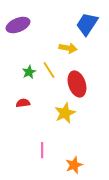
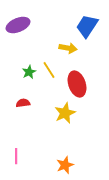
blue trapezoid: moved 2 px down
pink line: moved 26 px left, 6 px down
orange star: moved 9 px left
